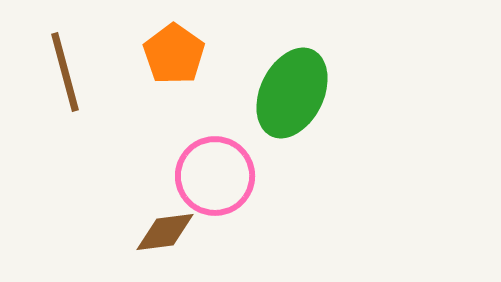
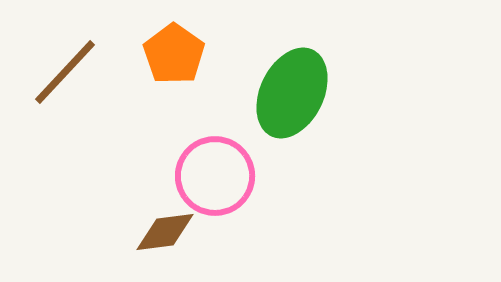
brown line: rotated 58 degrees clockwise
